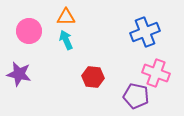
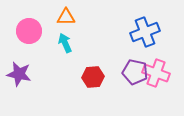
cyan arrow: moved 1 px left, 3 px down
red hexagon: rotated 10 degrees counterclockwise
purple pentagon: moved 1 px left, 24 px up
